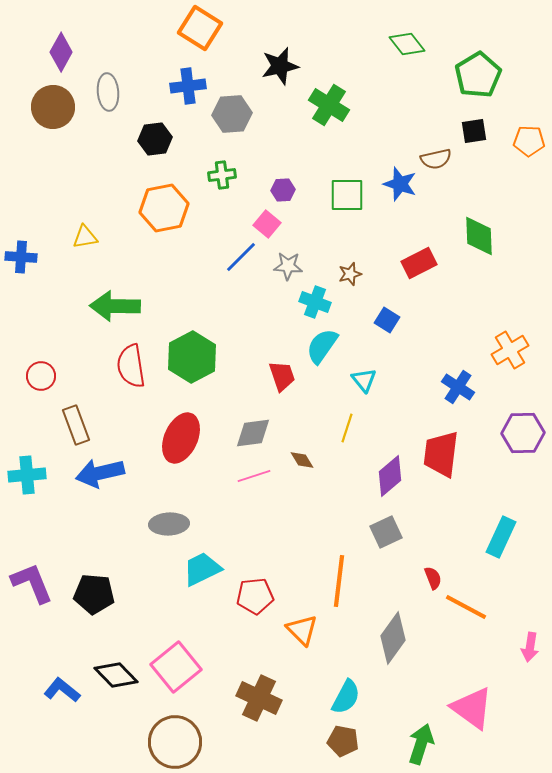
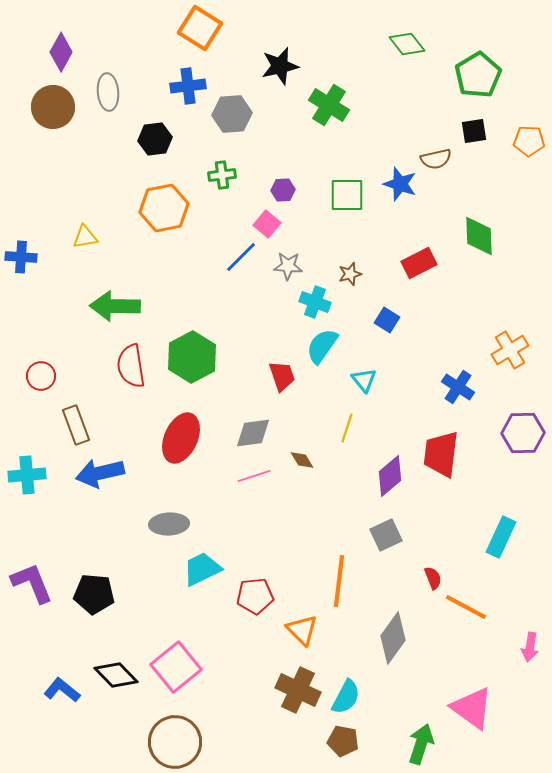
gray square at (386, 532): moved 3 px down
brown cross at (259, 698): moved 39 px right, 8 px up
